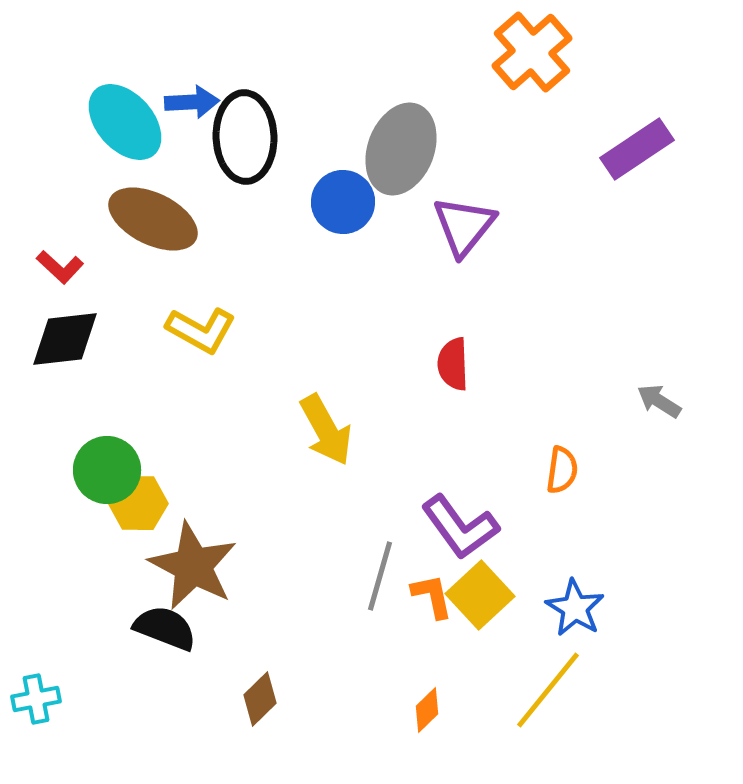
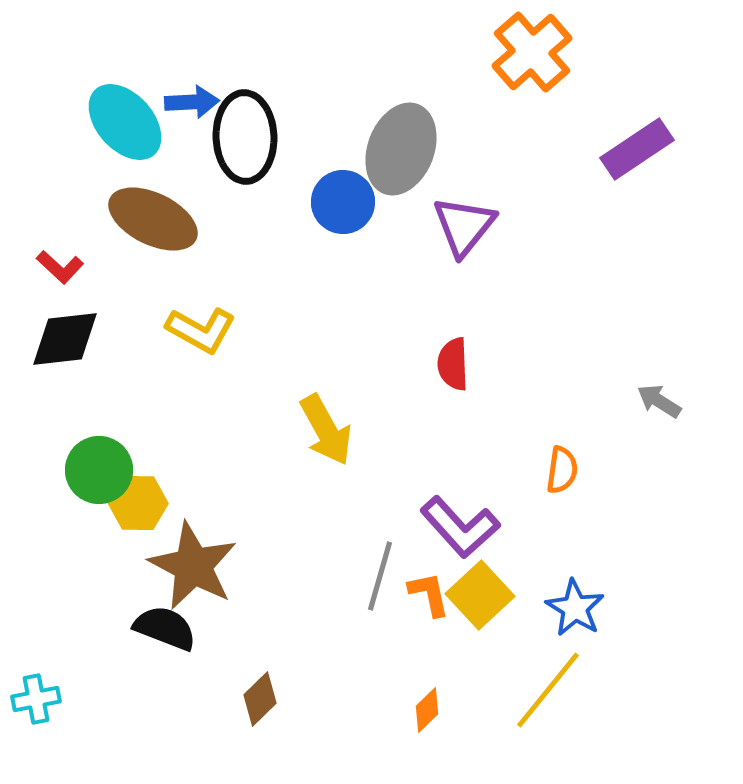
green circle: moved 8 px left
purple L-shape: rotated 6 degrees counterclockwise
orange L-shape: moved 3 px left, 2 px up
